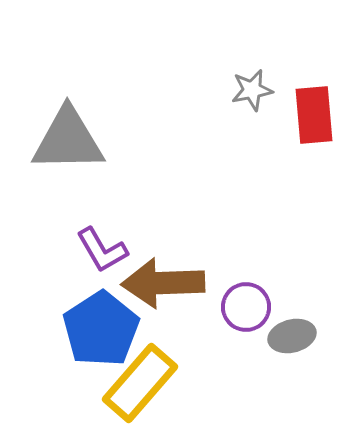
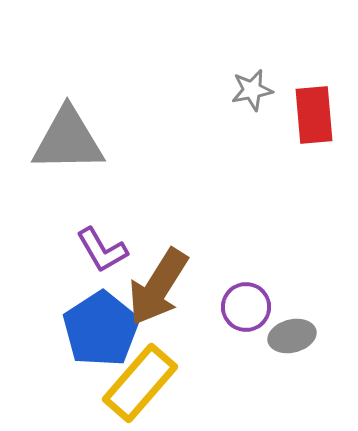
brown arrow: moved 5 px left, 4 px down; rotated 56 degrees counterclockwise
